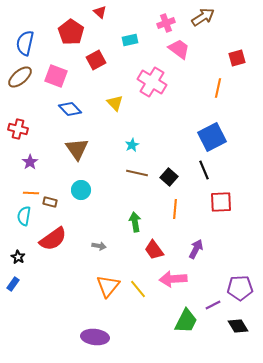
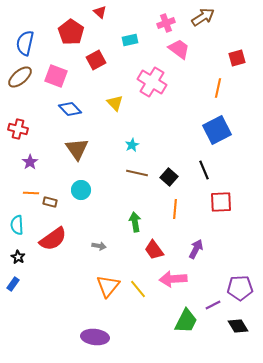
blue square at (212, 137): moved 5 px right, 7 px up
cyan semicircle at (24, 216): moved 7 px left, 9 px down; rotated 12 degrees counterclockwise
